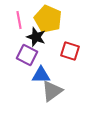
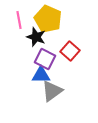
red square: rotated 24 degrees clockwise
purple square: moved 18 px right, 4 px down
